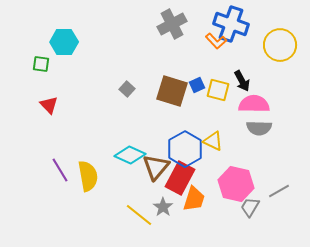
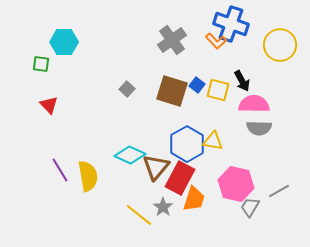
gray cross: moved 16 px down; rotated 8 degrees counterclockwise
blue square: rotated 28 degrees counterclockwise
yellow triangle: rotated 15 degrees counterclockwise
blue hexagon: moved 2 px right, 5 px up
